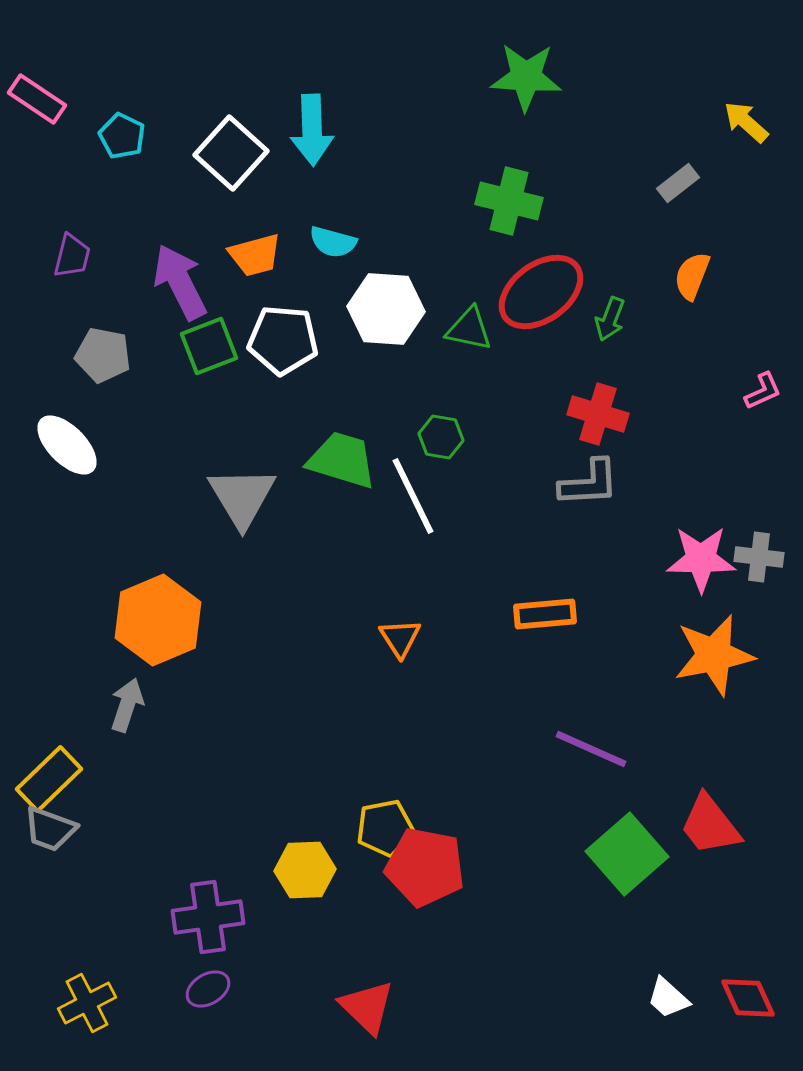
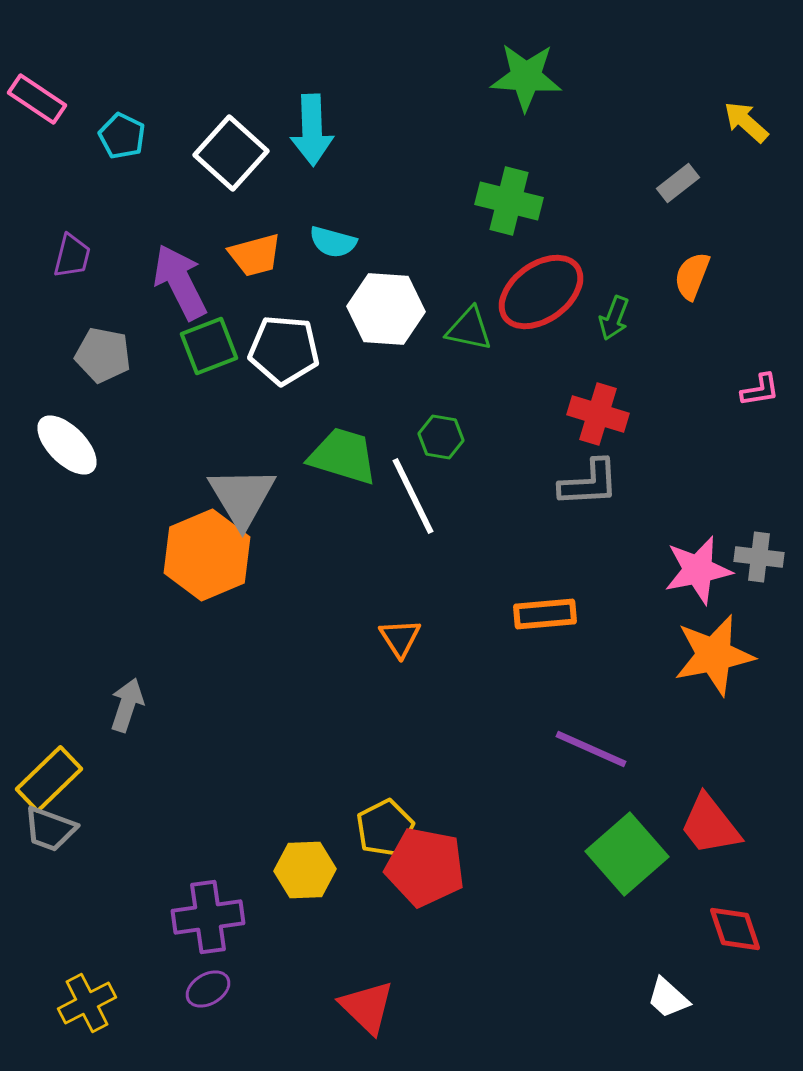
green arrow at (610, 319): moved 4 px right, 1 px up
white pentagon at (283, 340): moved 1 px right, 10 px down
pink L-shape at (763, 391): moved 3 px left, 1 px up; rotated 15 degrees clockwise
green trapezoid at (342, 460): moved 1 px right, 4 px up
pink star at (701, 559): moved 3 px left, 11 px down; rotated 12 degrees counterclockwise
orange hexagon at (158, 620): moved 49 px right, 65 px up
yellow pentagon at (385, 828): rotated 16 degrees counterclockwise
red diamond at (748, 998): moved 13 px left, 69 px up; rotated 6 degrees clockwise
